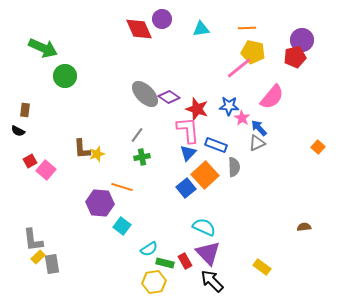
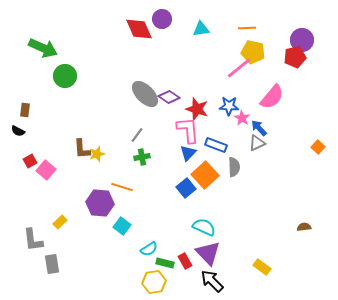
yellow rectangle at (38, 257): moved 22 px right, 35 px up
